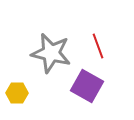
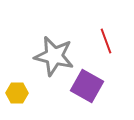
red line: moved 8 px right, 5 px up
gray star: moved 3 px right, 3 px down
